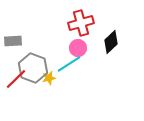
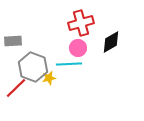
black diamond: rotated 15 degrees clockwise
cyan line: rotated 30 degrees clockwise
gray hexagon: moved 1 px up
red line: moved 9 px down
